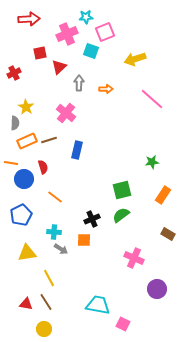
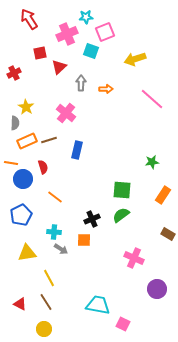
red arrow at (29, 19): rotated 120 degrees counterclockwise
gray arrow at (79, 83): moved 2 px right
blue circle at (24, 179): moved 1 px left
green square at (122, 190): rotated 18 degrees clockwise
red triangle at (26, 304): moved 6 px left; rotated 16 degrees clockwise
